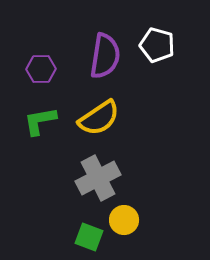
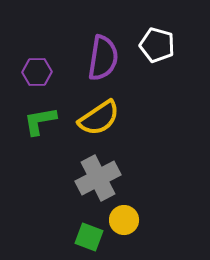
purple semicircle: moved 2 px left, 2 px down
purple hexagon: moved 4 px left, 3 px down
